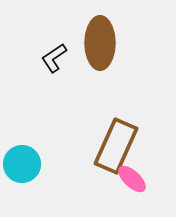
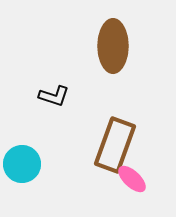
brown ellipse: moved 13 px right, 3 px down
black L-shape: moved 38 px down; rotated 128 degrees counterclockwise
brown rectangle: moved 1 px left, 1 px up; rotated 4 degrees counterclockwise
